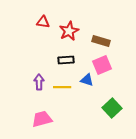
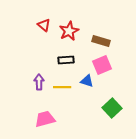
red triangle: moved 1 px right, 3 px down; rotated 32 degrees clockwise
blue triangle: moved 1 px down
pink trapezoid: moved 3 px right
